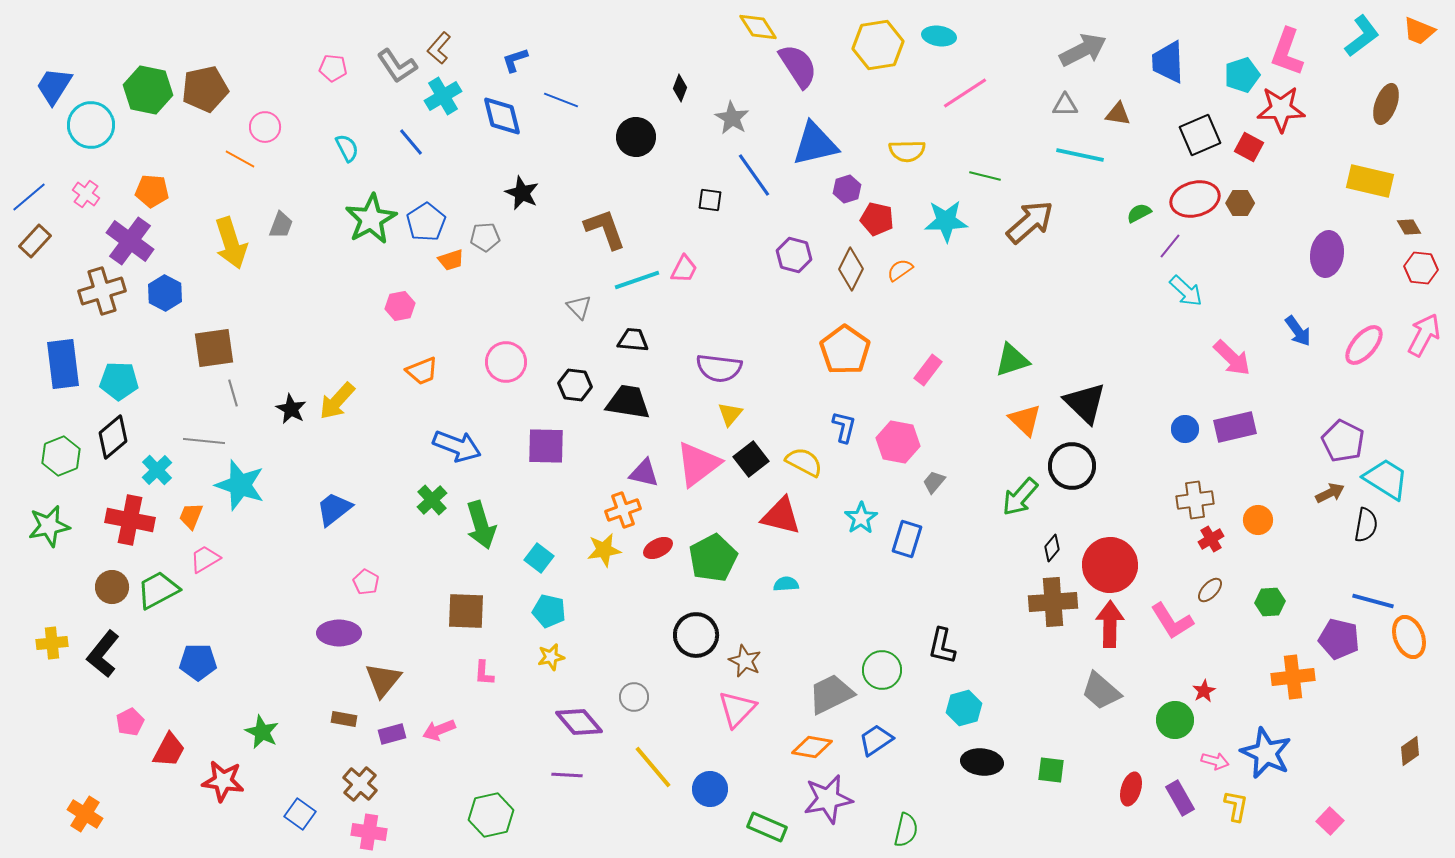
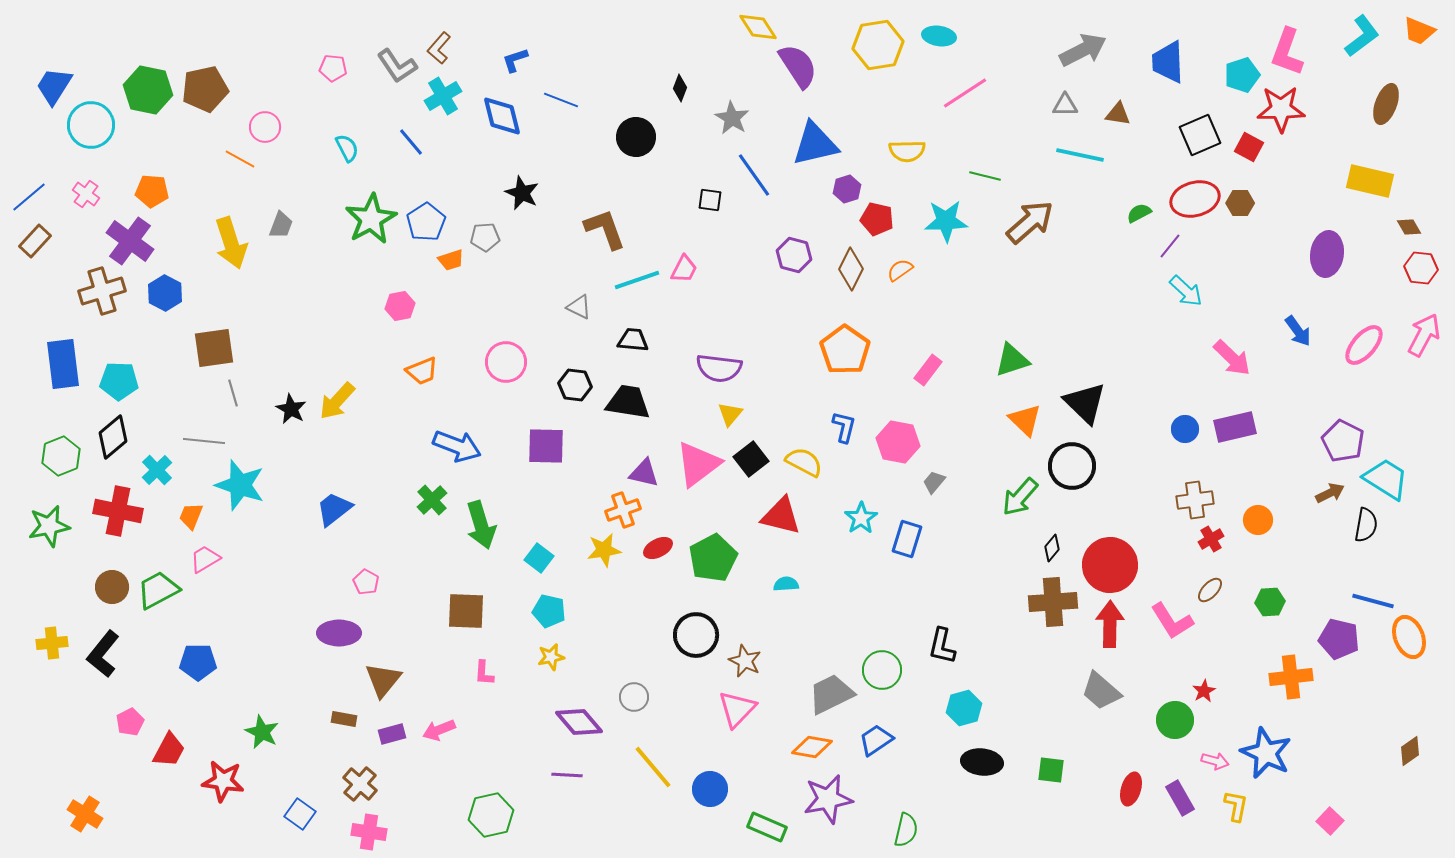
gray triangle at (579, 307): rotated 20 degrees counterclockwise
red cross at (130, 520): moved 12 px left, 9 px up
orange cross at (1293, 677): moved 2 px left
